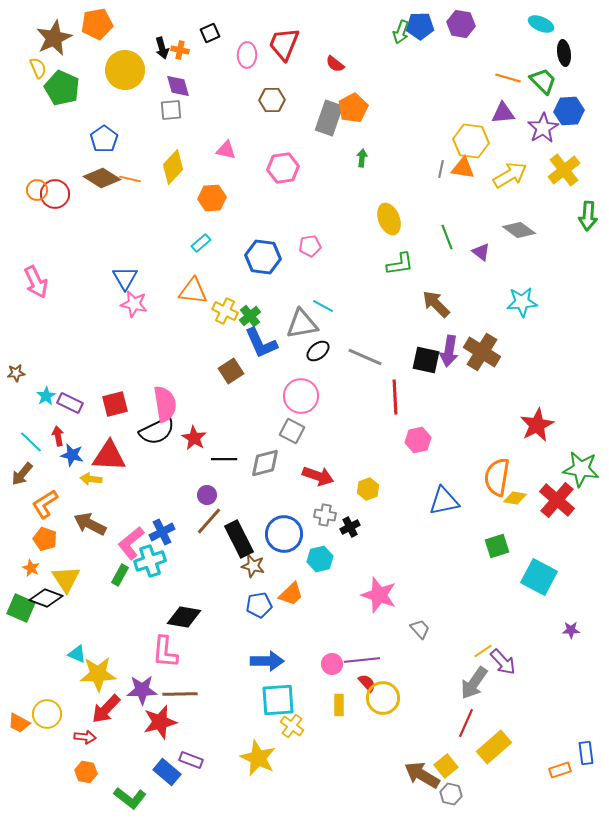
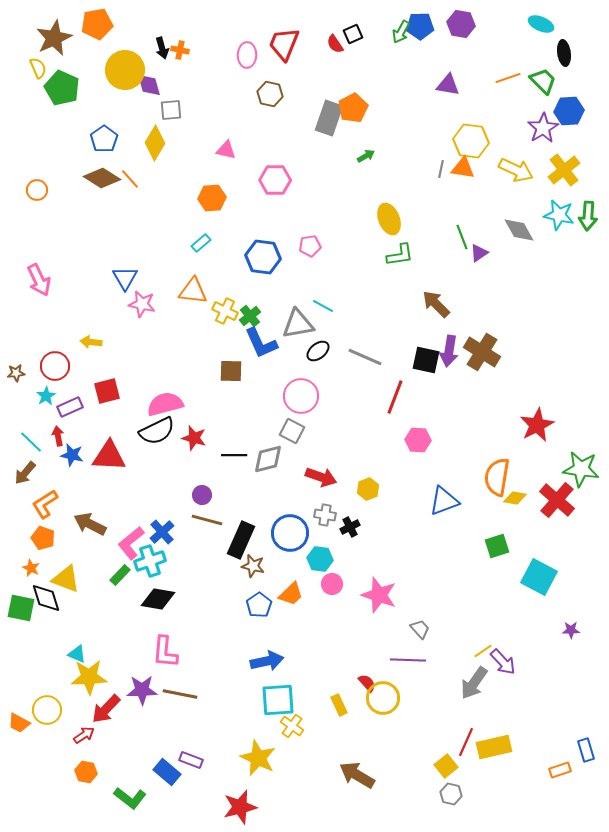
green arrow at (401, 32): rotated 10 degrees clockwise
black square at (210, 33): moved 143 px right, 1 px down
red semicircle at (335, 64): moved 20 px up; rotated 18 degrees clockwise
orange line at (508, 78): rotated 35 degrees counterclockwise
purple diamond at (178, 86): moved 29 px left, 1 px up
brown hexagon at (272, 100): moved 2 px left, 6 px up; rotated 15 degrees clockwise
purple triangle at (503, 113): moved 55 px left, 28 px up; rotated 15 degrees clockwise
green arrow at (362, 158): moved 4 px right, 2 px up; rotated 54 degrees clockwise
yellow diamond at (173, 167): moved 18 px left, 24 px up; rotated 12 degrees counterclockwise
pink hexagon at (283, 168): moved 8 px left, 12 px down; rotated 8 degrees clockwise
yellow arrow at (510, 175): moved 6 px right, 5 px up; rotated 56 degrees clockwise
orange line at (130, 179): rotated 35 degrees clockwise
red circle at (55, 194): moved 172 px down
gray diamond at (519, 230): rotated 24 degrees clockwise
green line at (447, 237): moved 15 px right
purple triangle at (481, 252): moved 2 px left, 1 px down; rotated 48 degrees clockwise
green L-shape at (400, 264): moved 9 px up
pink arrow at (36, 282): moved 3 px right, 2 px up
cyan star at (522, 302): moved 37 px right, 87 px up; rotated 16 degrees clockwise
pink star at (134, 304): moved 8 px right
gray triangle at (302, 324): moved 4 px left
brown square at (231, 371): rotated 35 degrees clockwise
red line at (395, 397): rotated 24 degrees clockwise
purple rectangle at (70, 403): moved 4 px down; rotated 50 degrees counterclockwise
red square at (115, 404): moved 8 px left, 13 px up
pink semicircle at (165, 404): rotated 96 degrees counterclockwise
red star at (194, 438): rotated 15 degrees counterclockwise
pink hexagon at (418, 440): rotated 15 degrees clockwise
black line at (224, 459): moved 10 px right, 4 px up
gray diamond at (265, 463): moved 3 px right, 4 px up
brown arrow at (22, 474): moved 3 px right, 1 px up
red arrow at (318, 476): moved 3 px right, 1 px down
yellow arrow at (91, 479): moved 137 px up
purple circle at (207, 495): moved 5 px left
blue triangle at (444, 501): rotated 8 degrees counterclockwise
brown line at (209, 521): moved 2 px left, 1 px up; rotated 64 degrees clockwise
blue cross at (162, 532): rotated 15 degrees counterclockwise
blue circle at (284, 534): moved 6 px right, 1 px up
orange pentagon at (45, 539): moved 2 px left, 1 px up
black rectangle at (239, 539): moved 2 px right, 1 px down; rotated 51 degrees clockwise
cyan hexagon at (320, 559): rotated 20 degrees clockwise
green rectangle at (120, 575): rotated 15 degrees clockwise
yellow triangle at (66, 579): rotated 36 degrees counterclockwise
black diamond at (46, 598): rotated 52 degrees clockwise
blue pentagon at (259, 605): rotated 25 degrees counterclockwise
green square at (21, 608): rotated 12 degrees counterclockwise
black diamond at (184, 617): moved 26 px left, 18 px up
purple line at (362, 660): moved 46 px right; rotated 8 degrees clockwise
blue arrow at (267, 661): rotated 12 degrees counterclockwise
pink circle at (332, 664): moved 80 px up
yellow star at (98, 674): moved 9 px left, 3 px down
brown line at (180, 694): rotated 12 degrees clockwise
yellow rectangle at (339, 705): rotated 25 degrees counterclockwise
yellow circle at (47, 714): moved 4 px up
red star at (160, 722): moved 80 px right, 85 px down
red line at (466, 723): moved 19 px down
red arrow at (85, 737): moved 1 px left, 2 px up; rotated 40 degrees counterclockwise
yellow rectangle at (494, 747): rotated 28 degrees clockwise
blue rectangle at (586, 753): moved 3 px up; rotated 10 degrees counterclockwise
brown arrow at (422, 775): moved 65 px left
